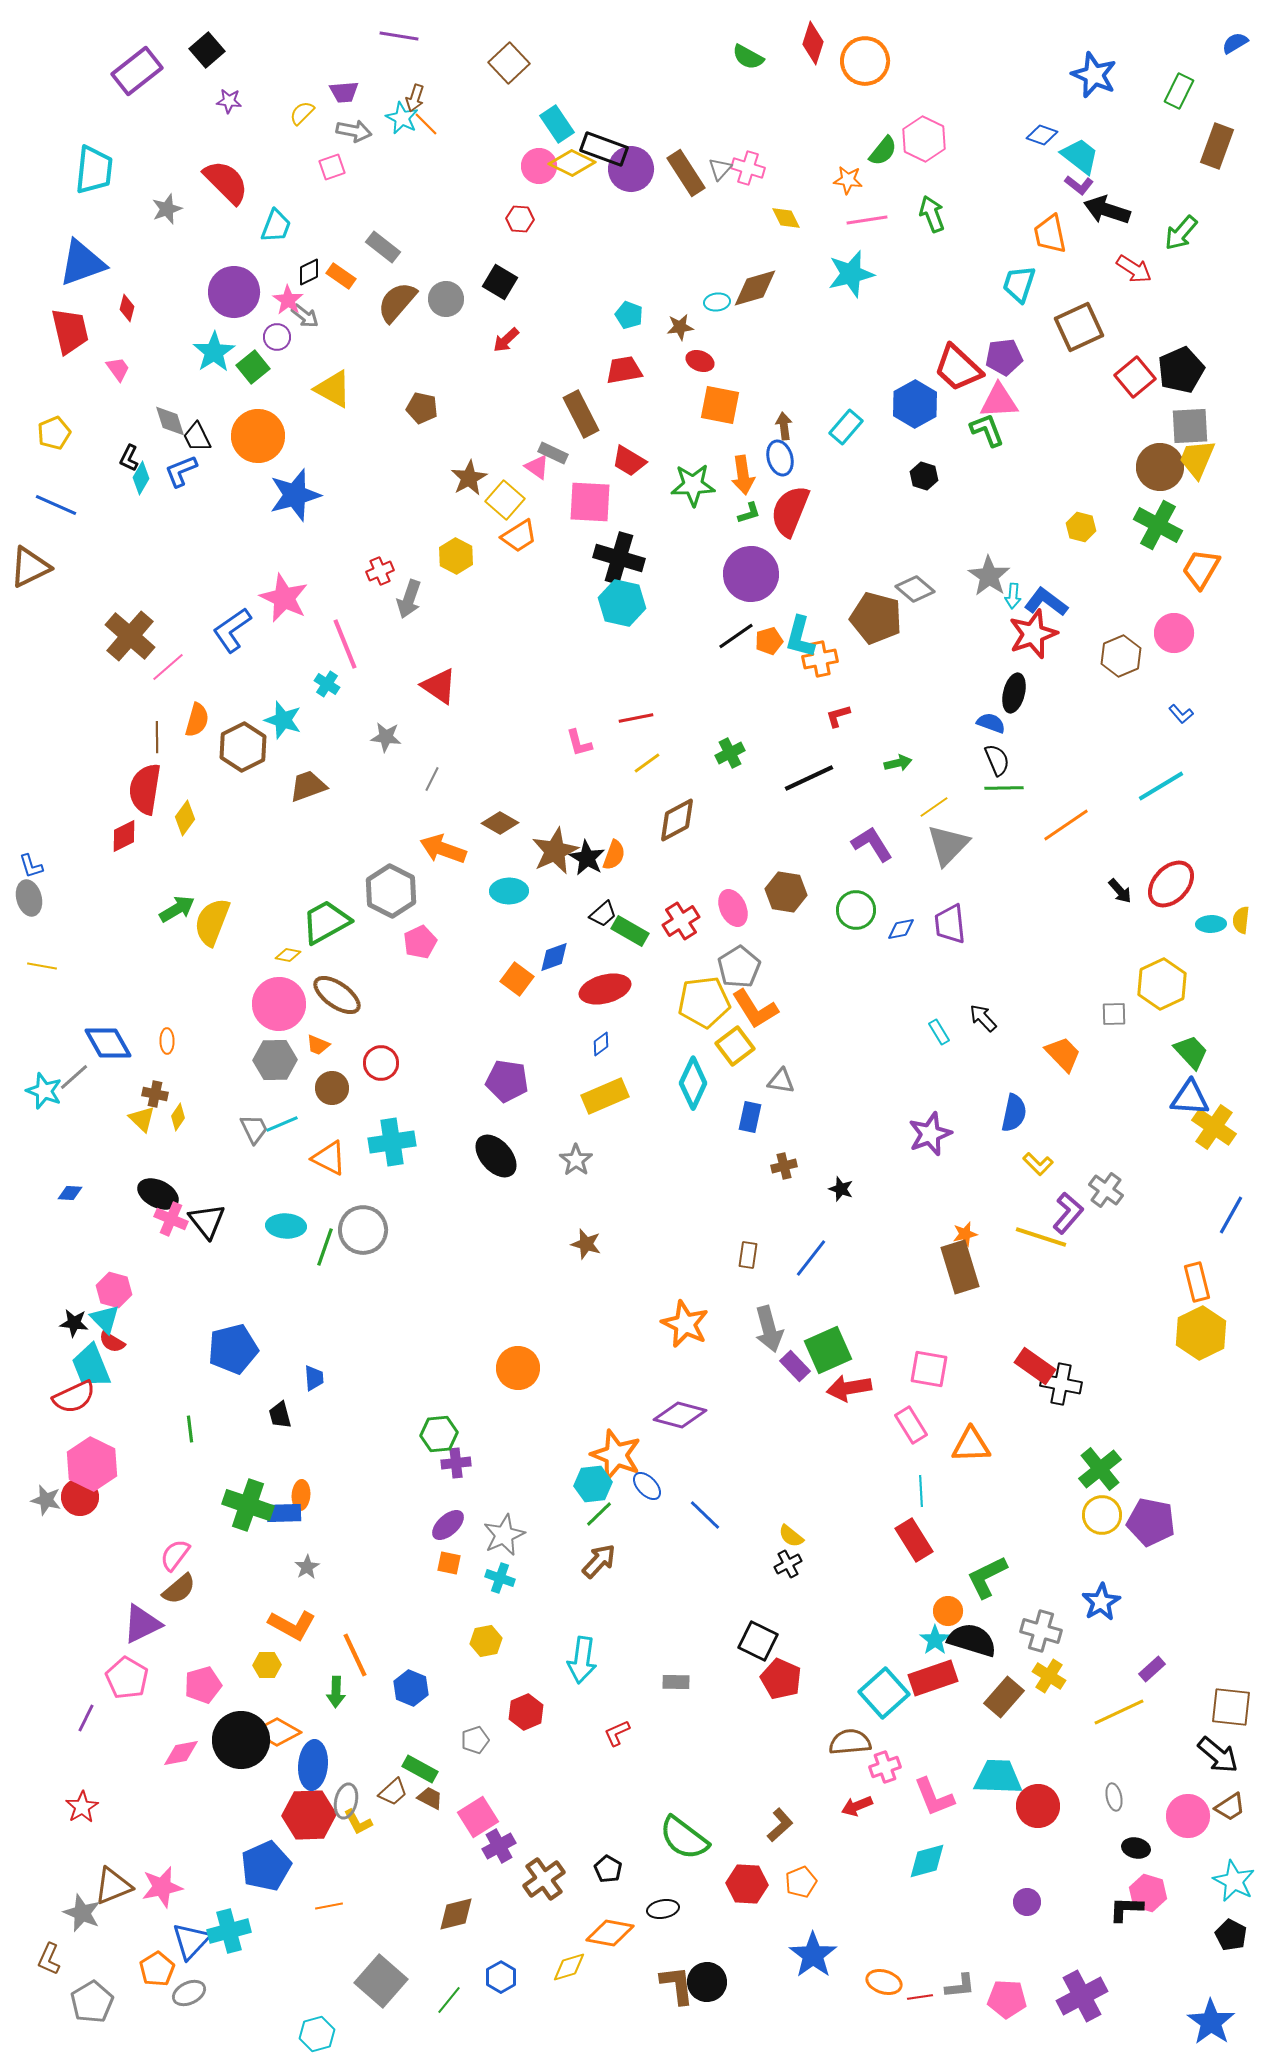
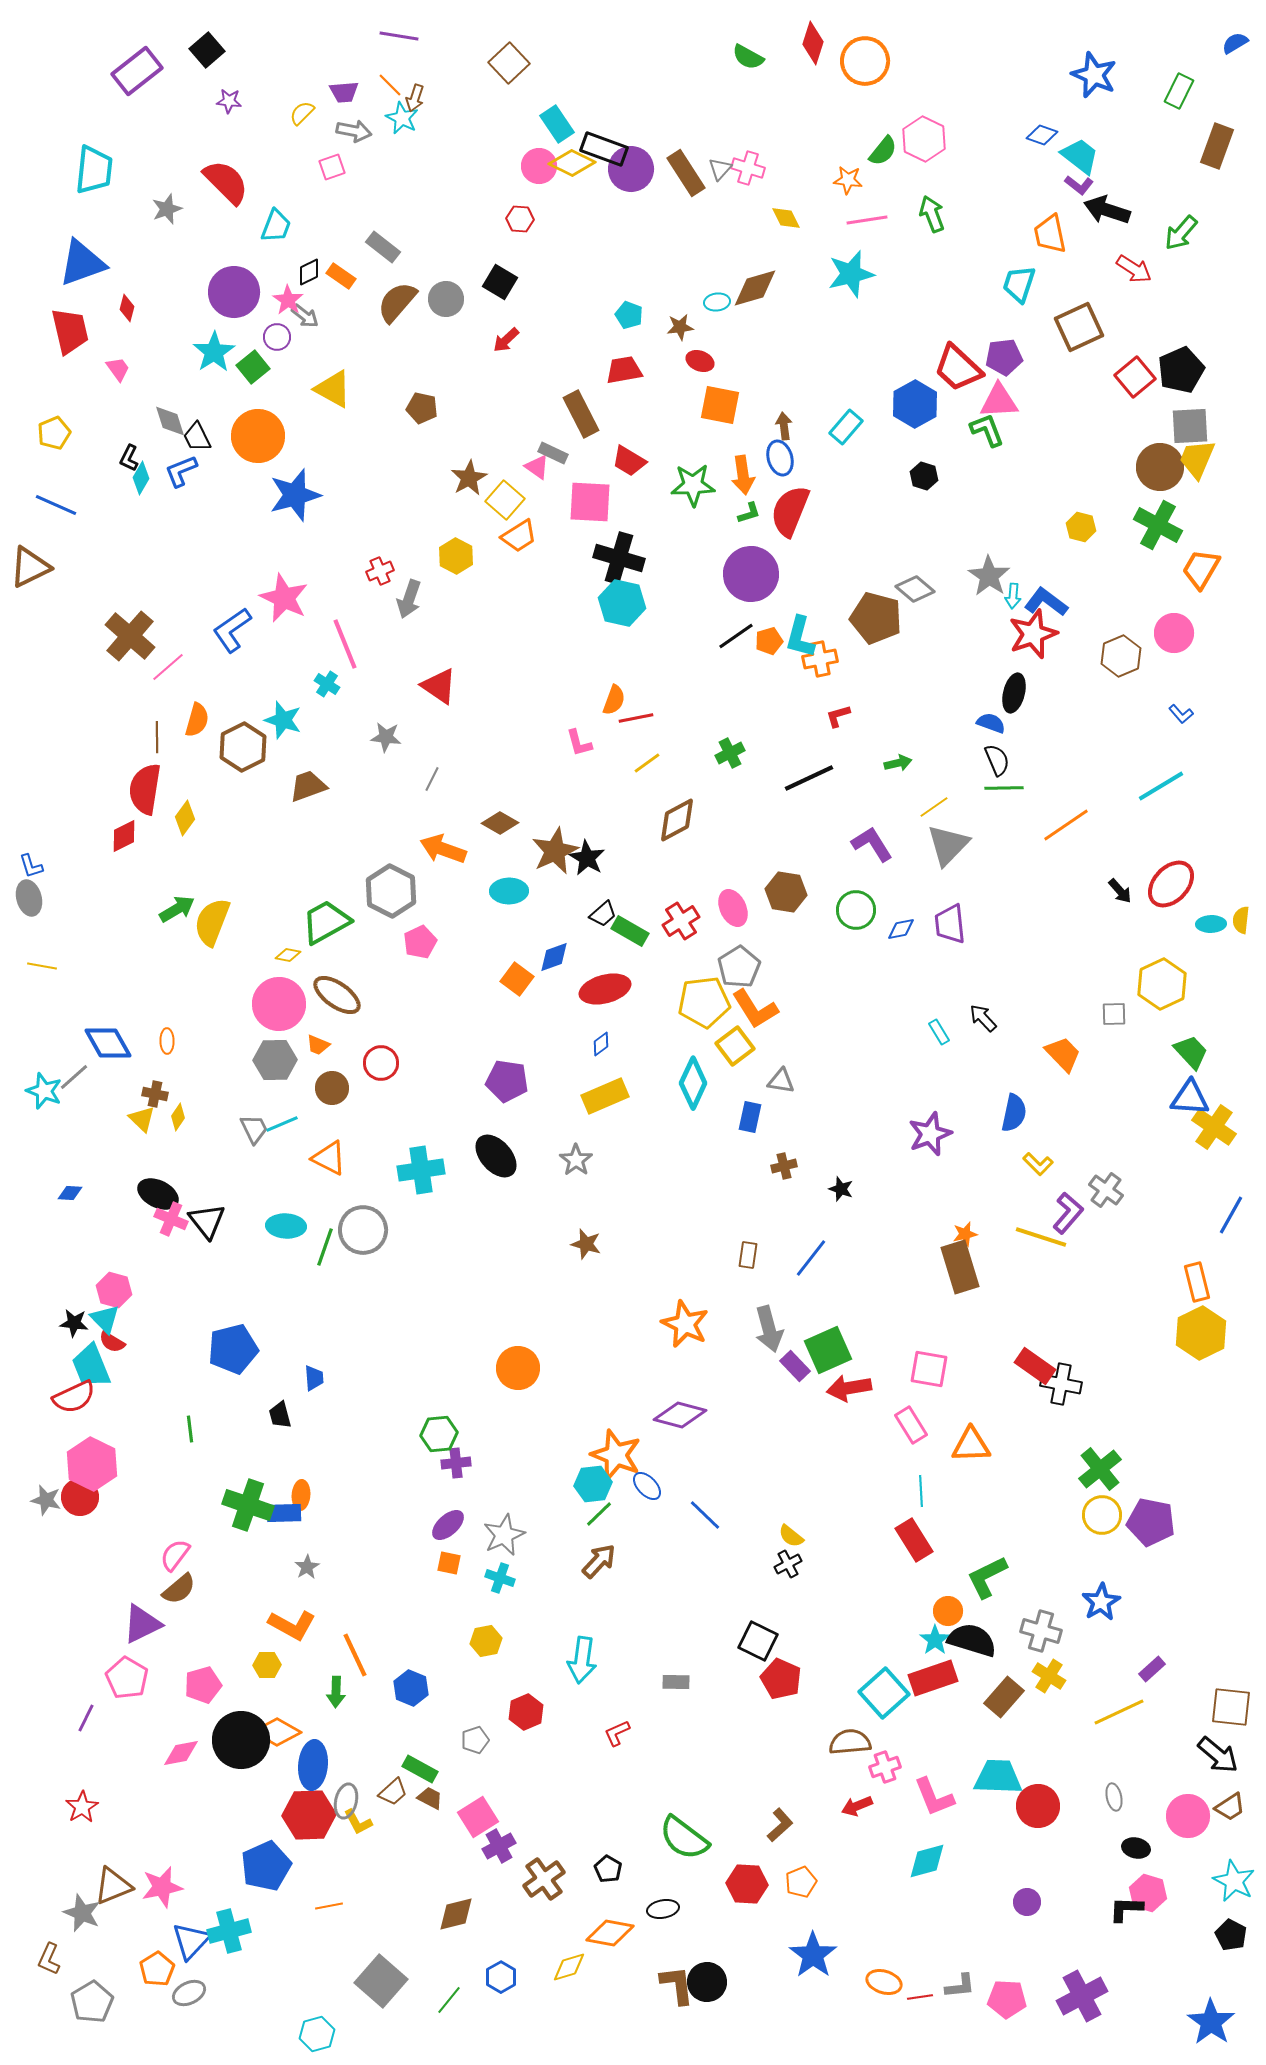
orange line at (426, 124): moved 36 px left, 39 px up
orange semicircle at (614, 855): moved 155 px up
cyan cross at (392, 1142): moved 29 px right, 28 px down
